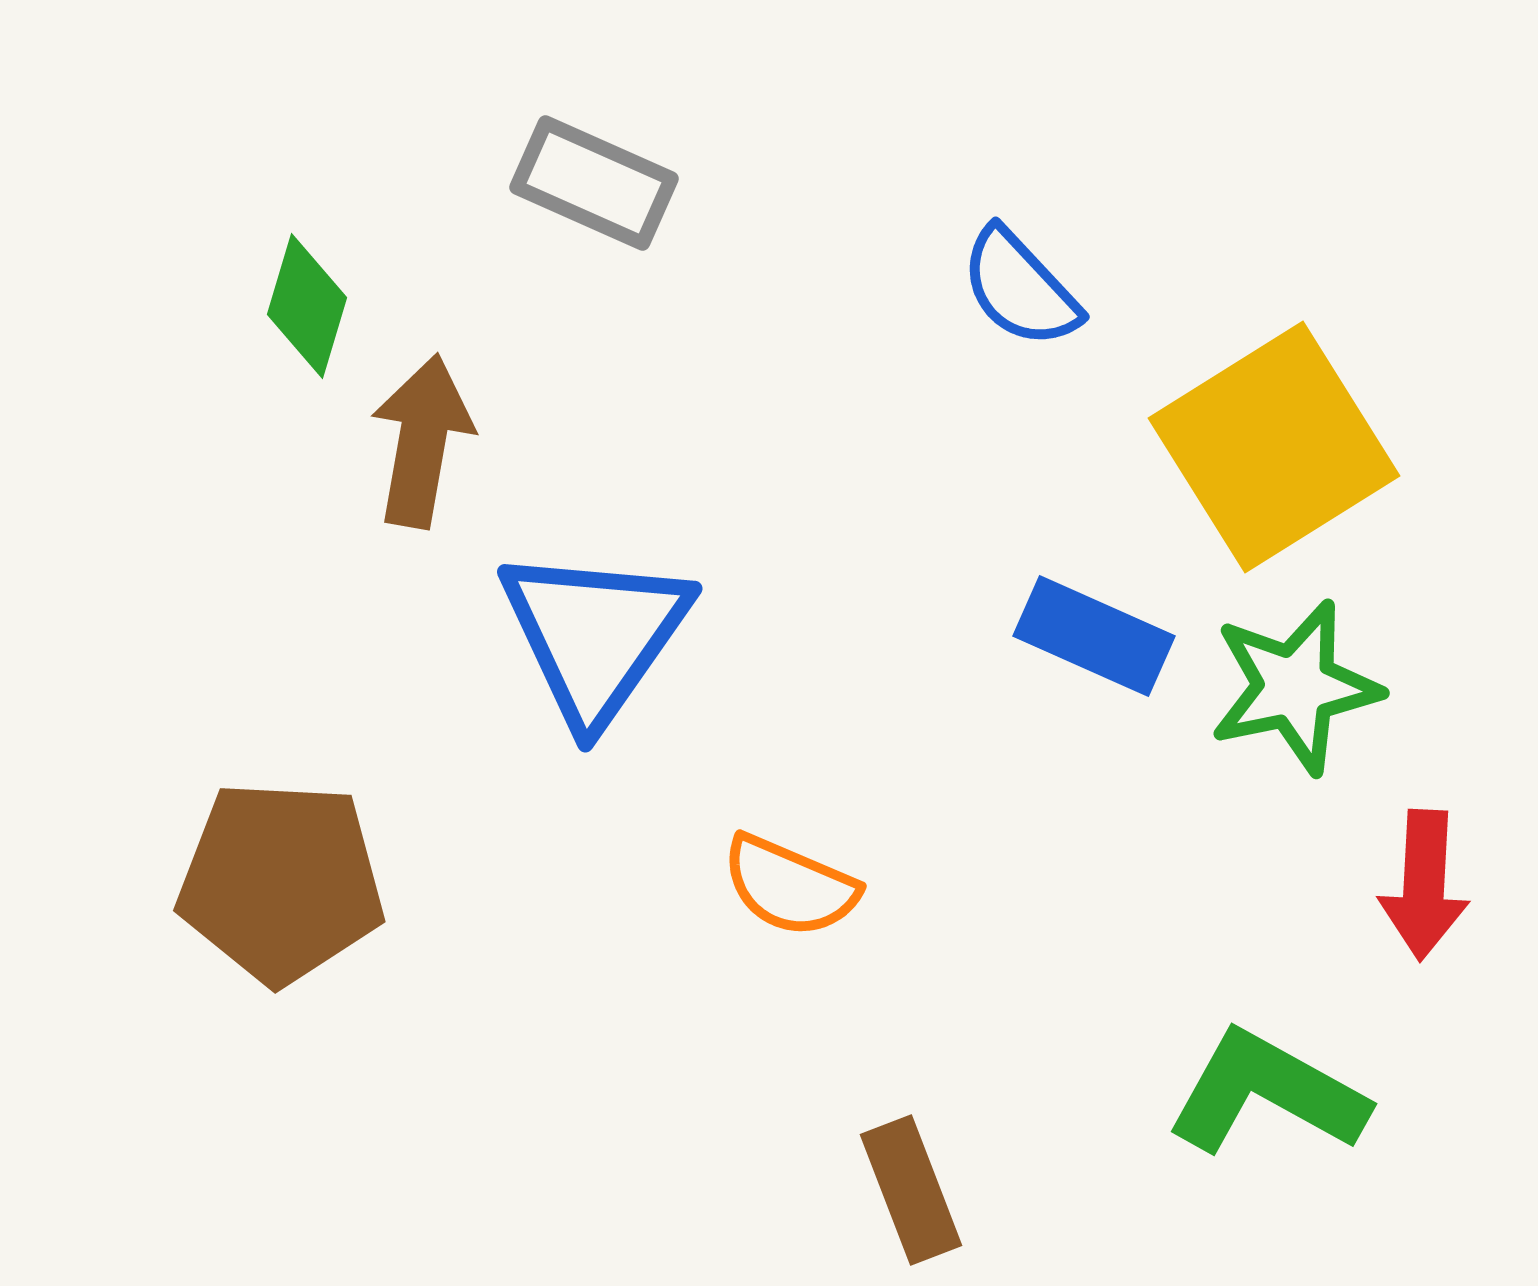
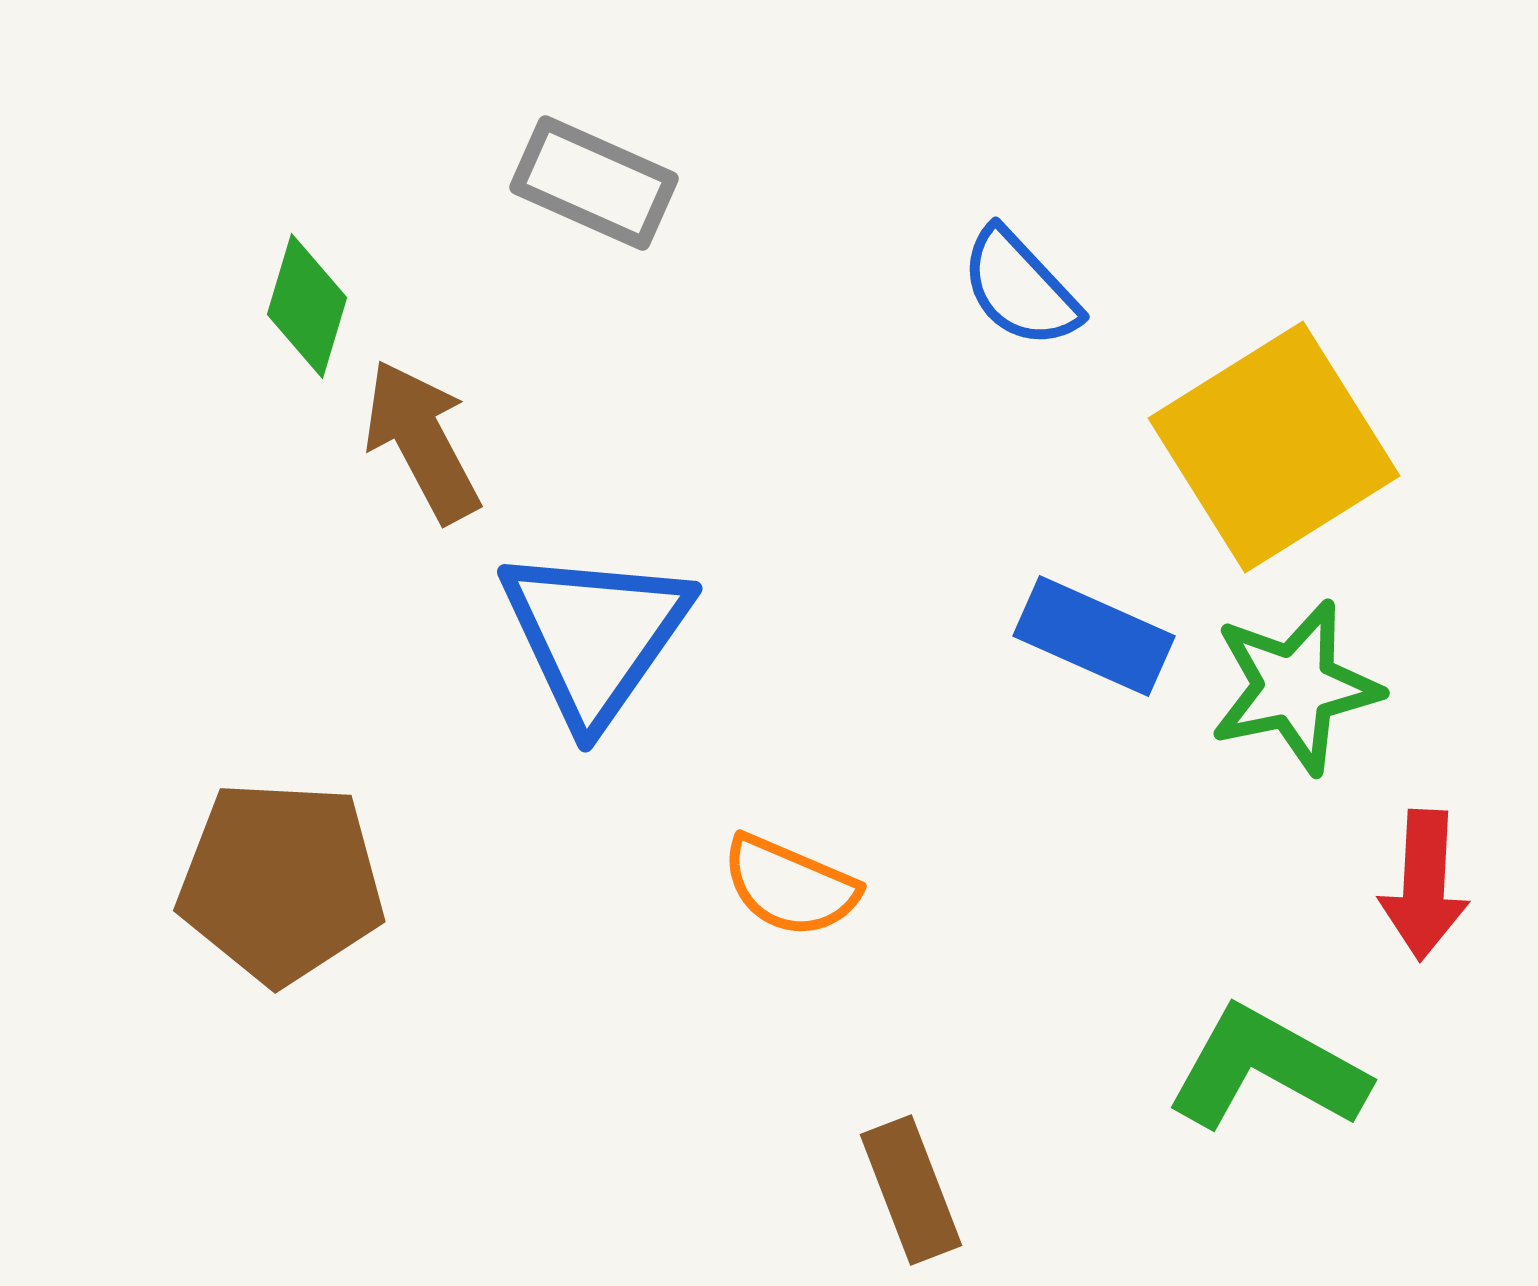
brown arrow: rotated 38 degrees counterclockwise
green L-shape: moved 24 px up
